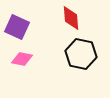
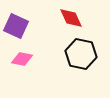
red diamond: rotated 20 degrees counterclockwise
purple square: moved 1 px left, 1 px up
